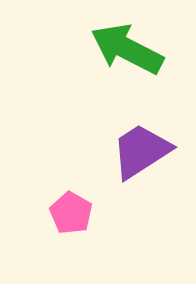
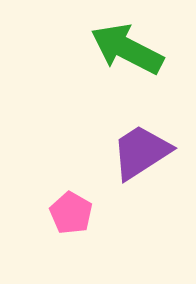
purple trapezoid: moved 1 px down
